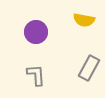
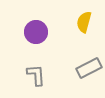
yellow semicircle: moved 2 px down; rotated 95 degrees clockwise
gray rectangle: rotated 35 degrees clockwise
